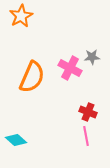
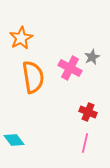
orange star: moved 22 px down
gray star: rotated 21 degrees counterclockwise
orange semicircle: moved 1 px right; rotated 32 degrees counterclockwise
pink line: moved 1 px left, 7 px down; rotated 24 degrees clockwise
cyan diamond: moved 2 px left; rotated 10 degrees clockwise
